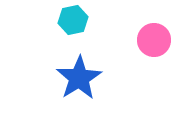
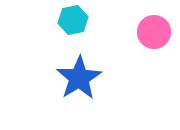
pink circle: moved 8 px up
